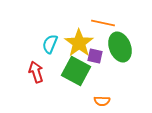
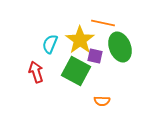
yellow star: moved 1 px right, 3 px up
